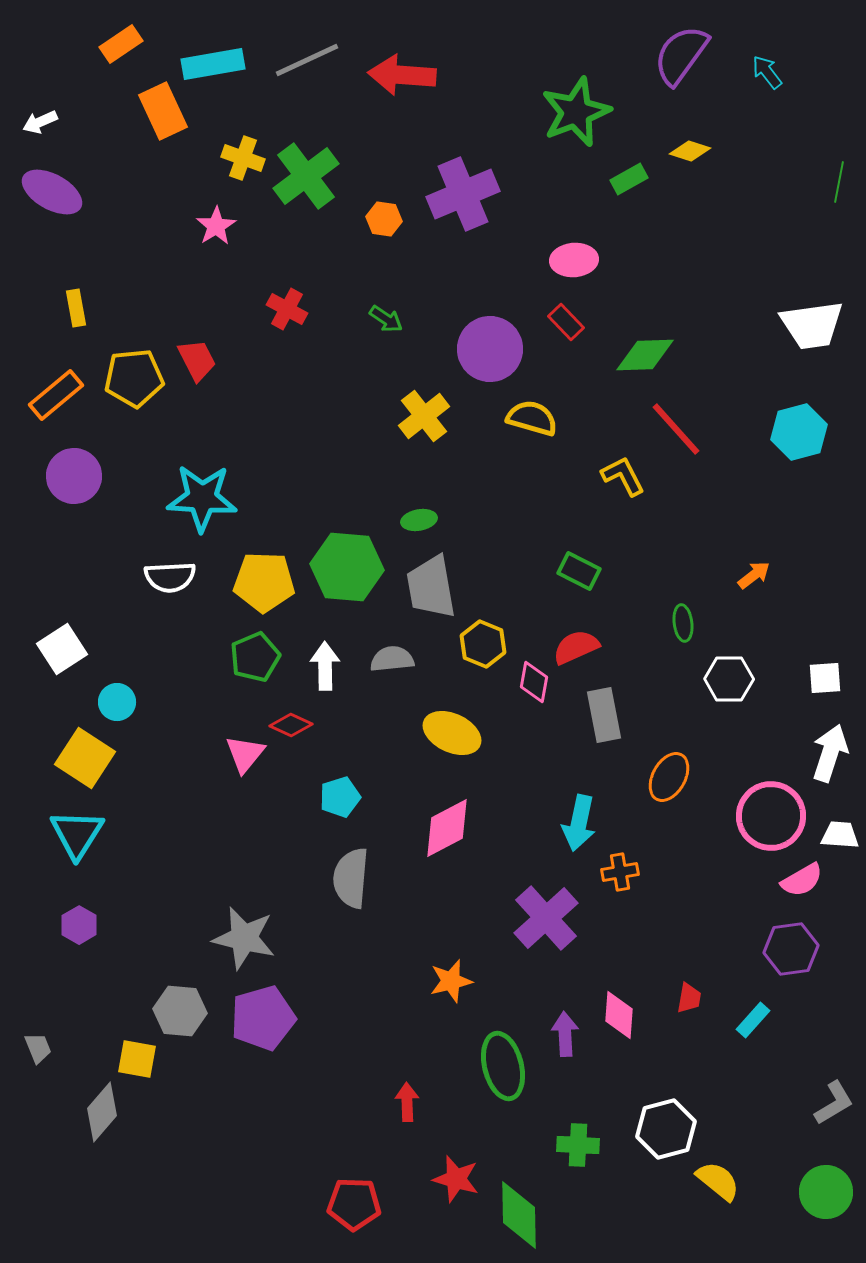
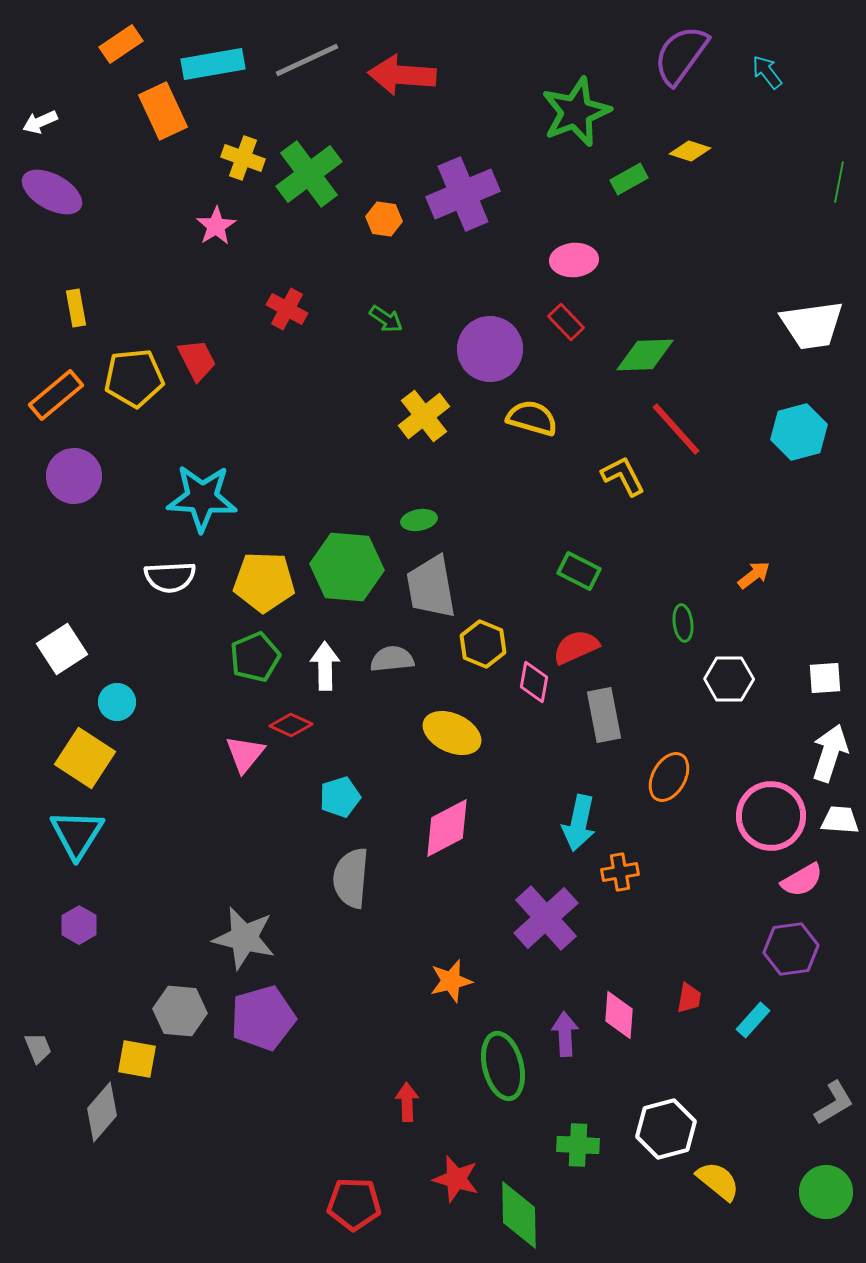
green cross at (306, 176): moved 3 px right, 2 px up
white trapezoid at (840, 835): moved 15 px up
